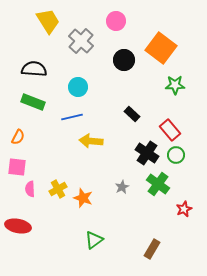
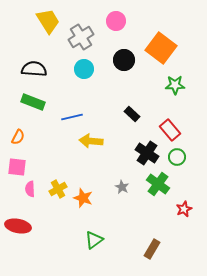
gray cross: moved 4 px up; rotated 15 degrees clockwise
cyan circle: moved 6 px right, 18 px up
green circle: moved 1 px right, 2 px down
gray star: rotated 16 degrees counterclockwise
